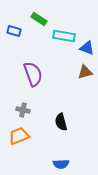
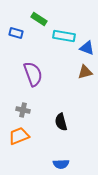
blue rectangle: moved 2 px right, 2 px down
